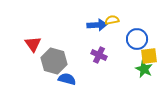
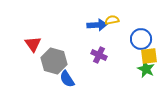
blue circle: moved 4 px right
green star: moved 2 px right
blue semicircle: rotated 138 degrees counterclockwise
